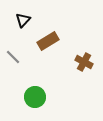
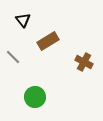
black triangle: rotated 21 degrees counterclockwise
